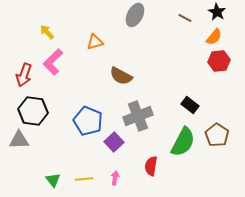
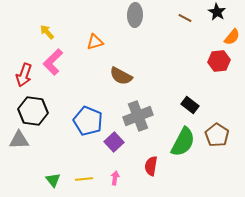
gray ellipse: rotated 25 degrees counterclockwise
orange semicircle: moved 18 px right
